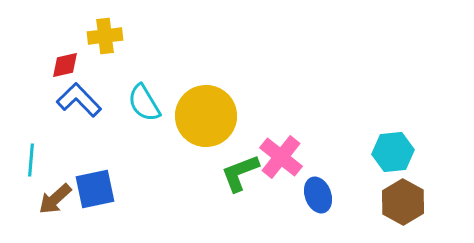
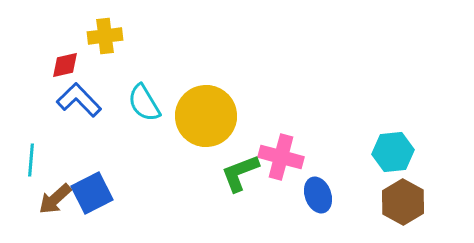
pink cross: rotated 24 degrees counterclockwise
blue square: moved 3 px left, 4 px down; rotated 15 degrees counterclockwise
